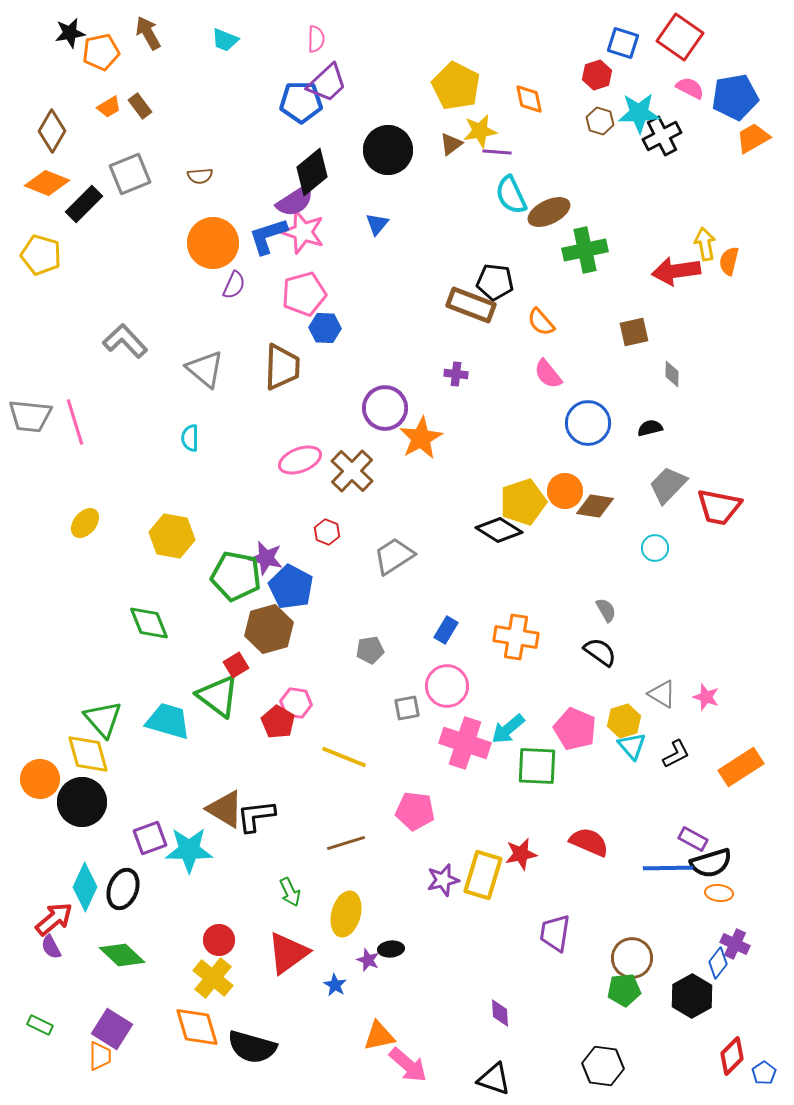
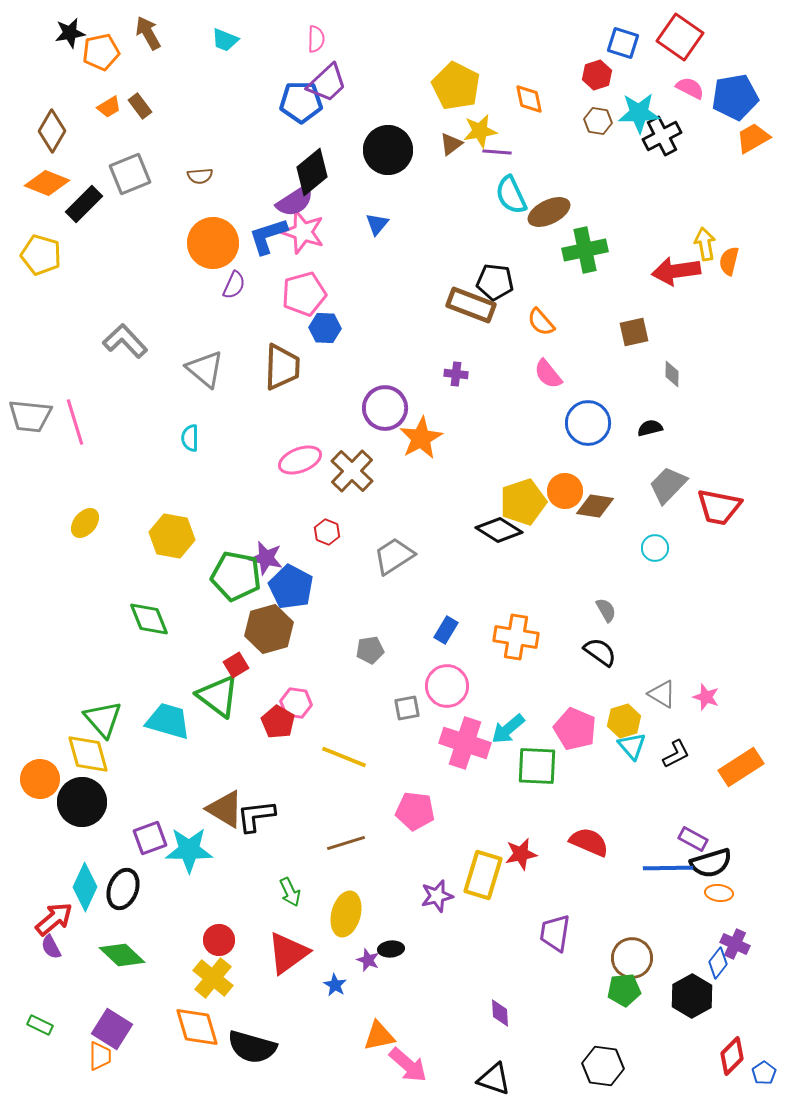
brown hexagon at (600, 121): moved 2 px left; rotated 8 degrees counterclockwise
green diamond at (149, 623): moved 4 px up
purple star at (443, 880): moved 6 px left, 16 px down
